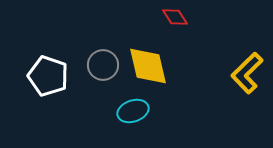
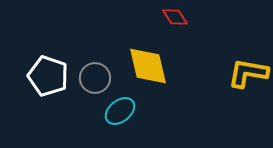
gray circle: moved 8 px left, 13 px down
yellow L-shape: moved 1 px right; rotated 54 degrees clockwise
cyan ellipse: moved 13 px left; rotated 20 degrees counterclockwise
